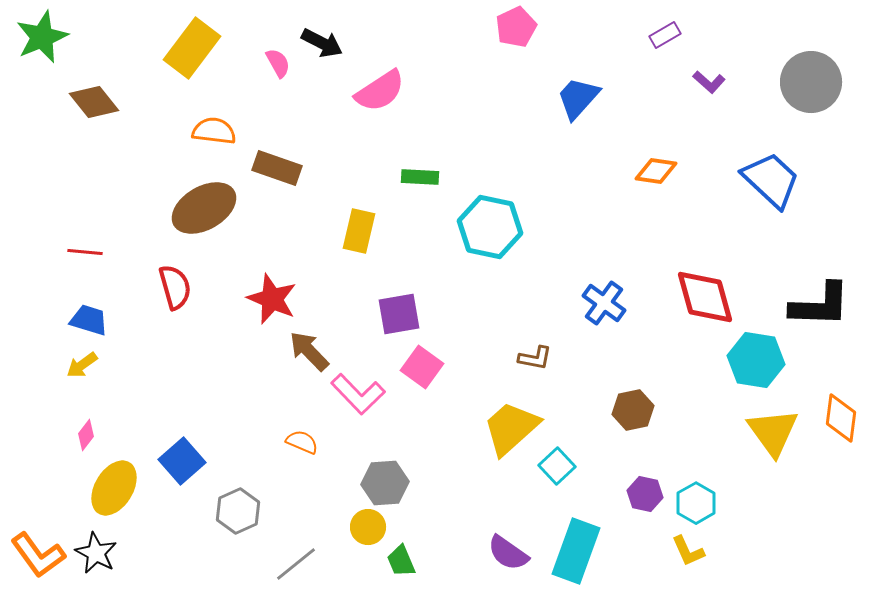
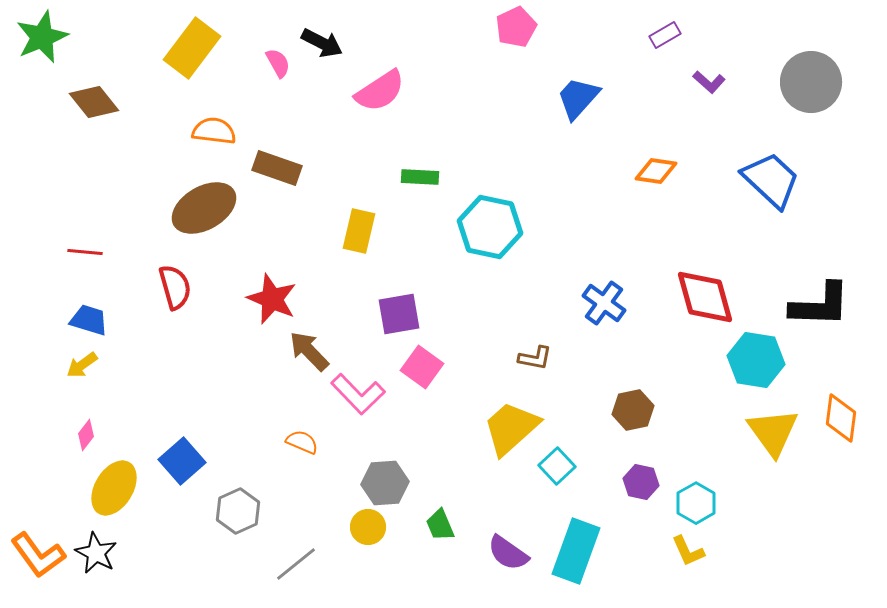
purple hexagon at (645, 494): moved 4 px left, 12 px up
green trapezoid at (401, 561): moved 39 px right, 36 px up
